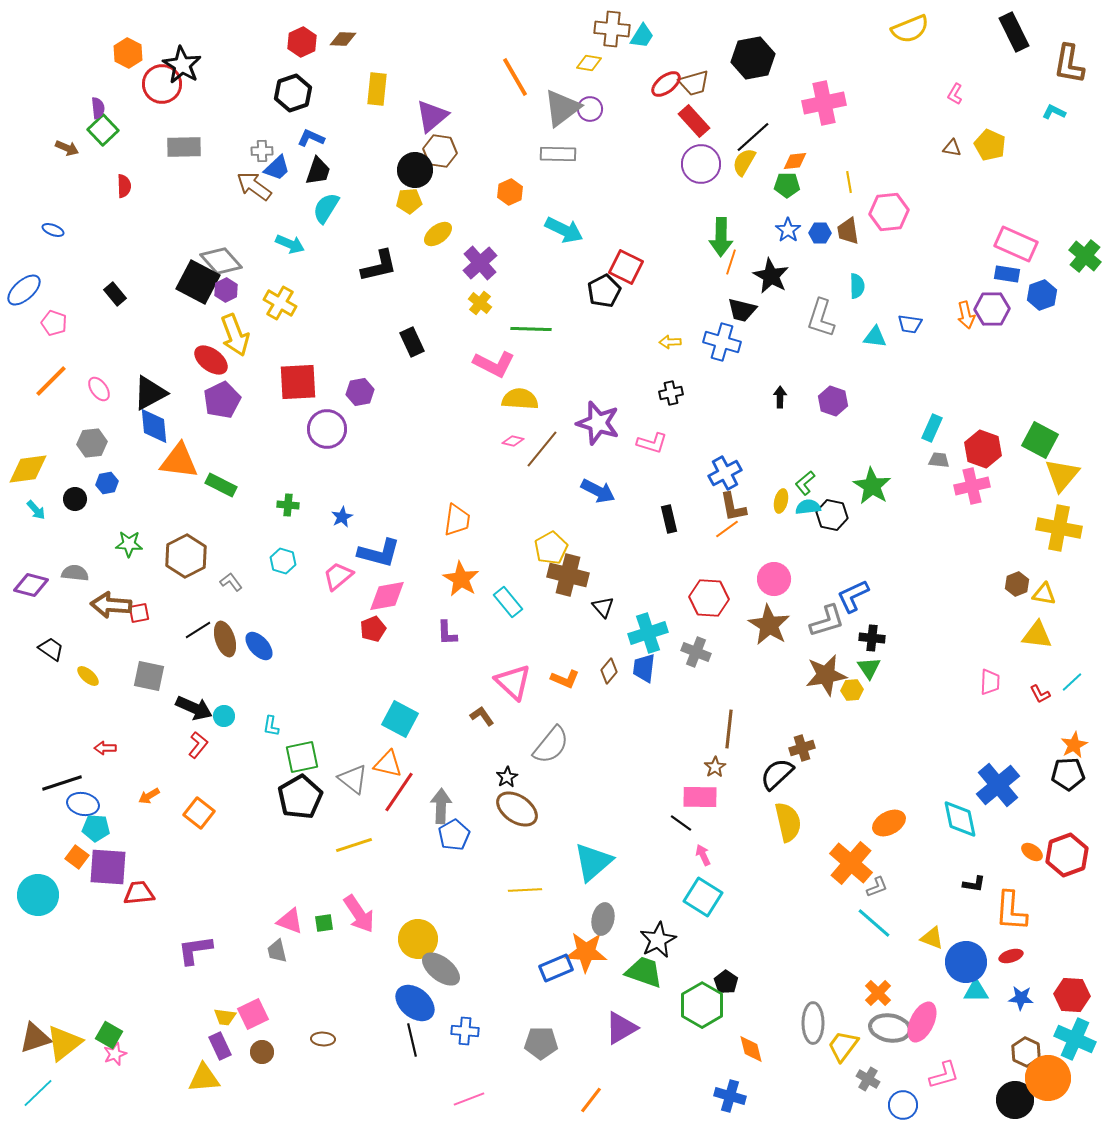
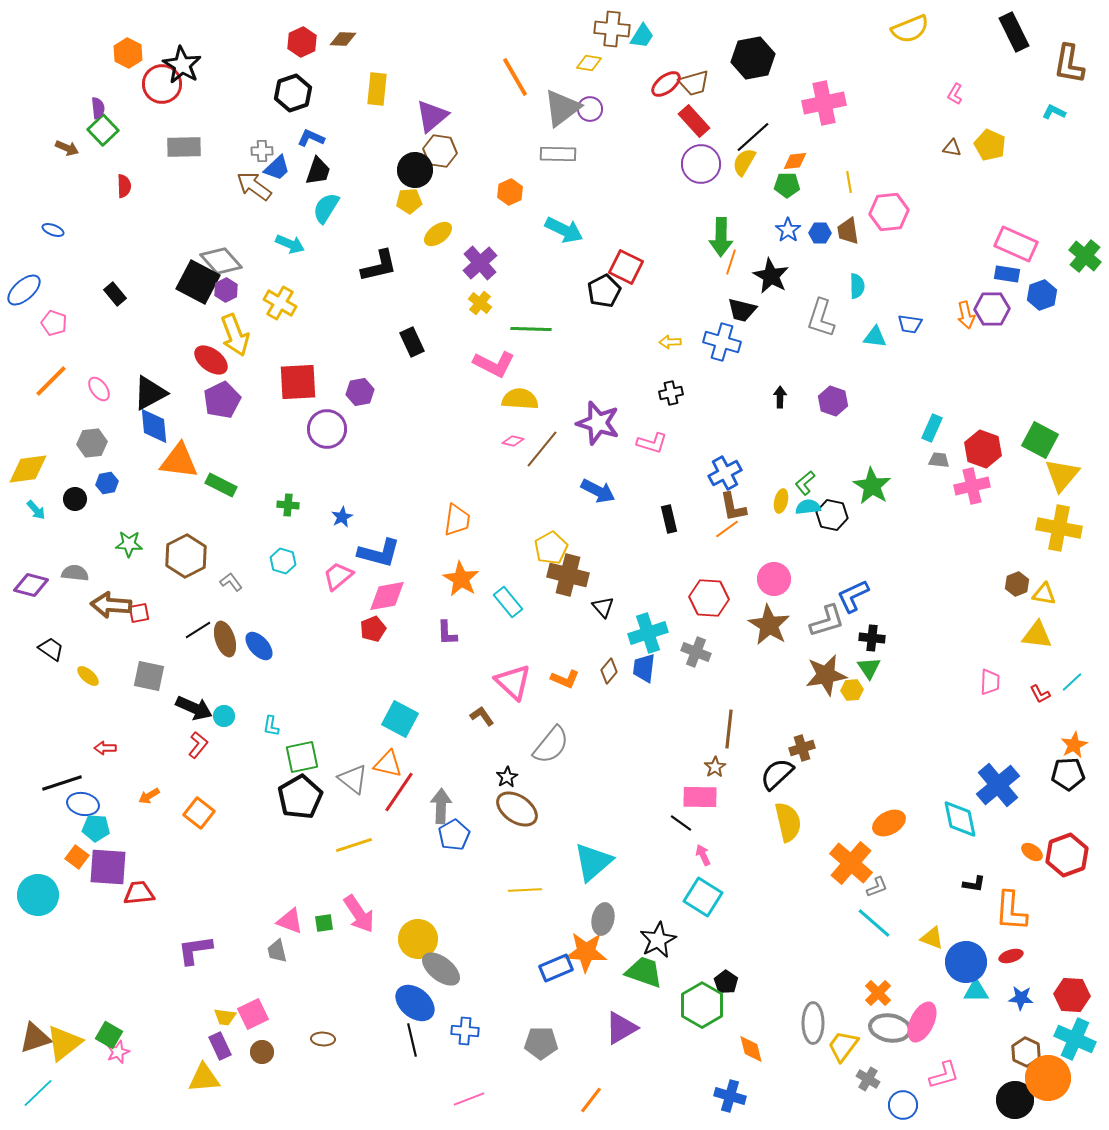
pink star at (115, 1054): moved 3 px right, 2 px up
